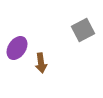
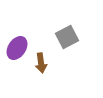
gray square: moved 16 px left, 7 px down
